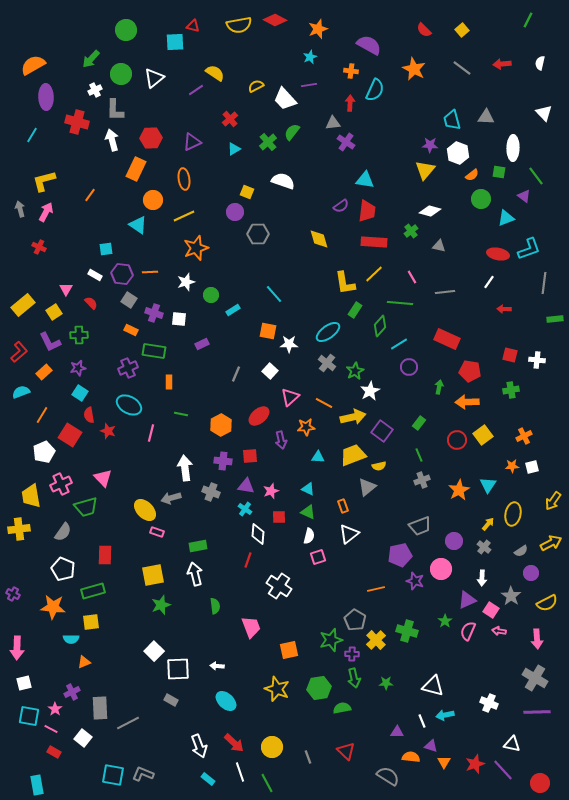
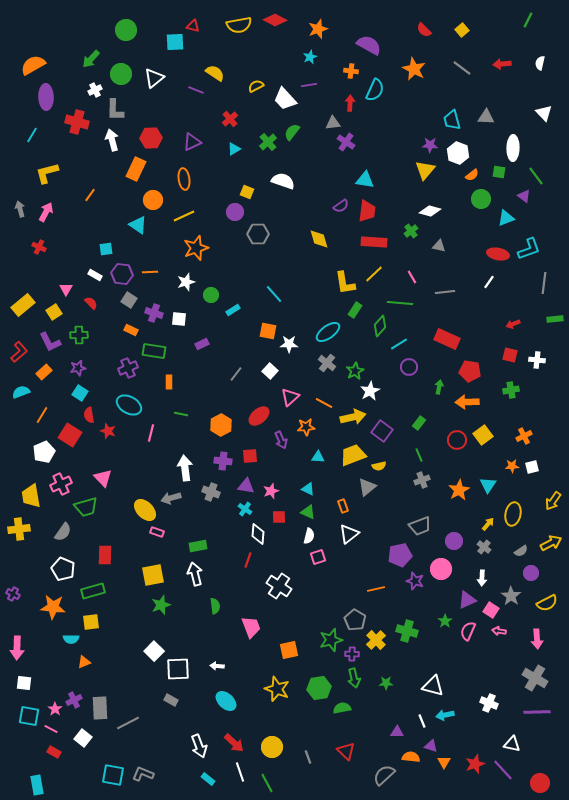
purple line at (196, 90): rotated 56 degrees clockwise
yellow L-shape at (44, 181): moved 3 px right, 8 px up
red arrow at (504, 309): moved 9 px right, 15 px down; rotated 24 degrees counterclockwise
gray line at (236, 374): rotated 14 degrees clockwise
purple arrow at (281, 440): rotated 12 degrees counterclockwise
white square at (24, 683): rotated 21 degrees clockwise
purple cross at (72, 692): moved 2 px right, 8 px down
gray semicircle at (388, 776): moved 4 px left, 1 px up; rotated 75 degrees counterclockwise
